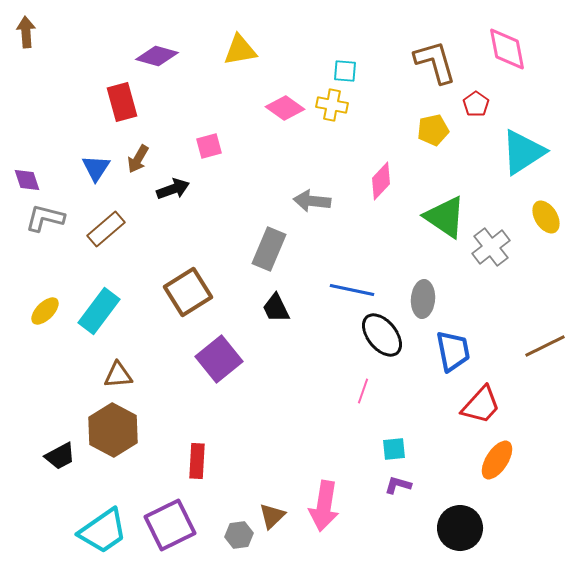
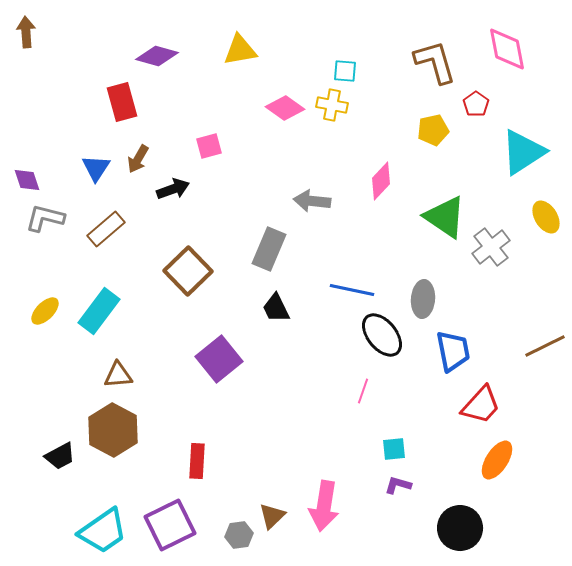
brown square at (188, 292): moved 21 px up; rotated 12 degrees counterclockwise
